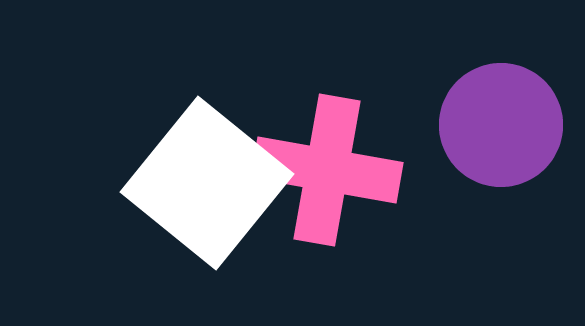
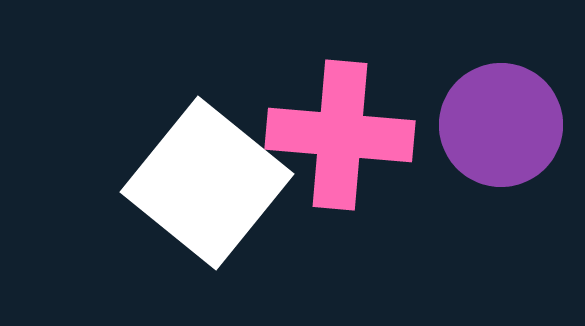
pink cross: moved 13 px right, 35 px up; rotated 5 degrees counterclockwise
